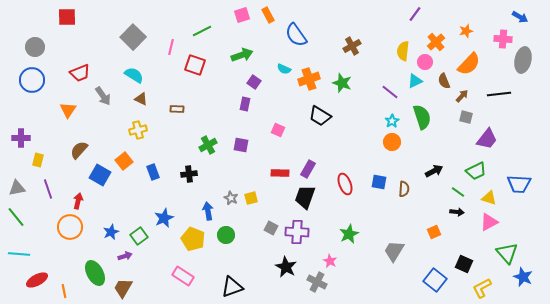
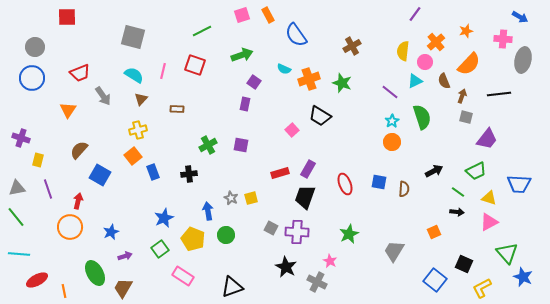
gray square at (133, 37): rotated 30 degrees counterclockwise
pink line at (171, 47): moved 8 px left, 24 px down
blue circle at (32, 80): moved 2 px up
brown arrow at (462, 96): rotated 24 degrees counterclockwise
brown triangle at (141, 99): rotated 48 degrees clockwise
pink square at (278, 130): moved 14 px right; rotated 24 degrees clockwise
purple cross at (21, 138): rotated 18 degrees clockwise
orange square at (124, 161): moved 9 px right, 5 px up
red rectangle at (280, 173): rotated 18 degrees counterclockwise
green square at (139, 236): moved 21 px right, 13 px down
